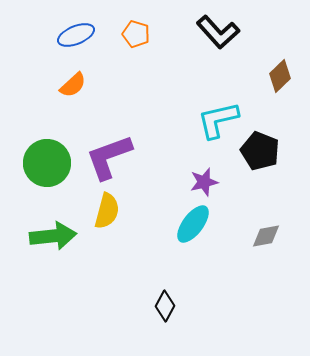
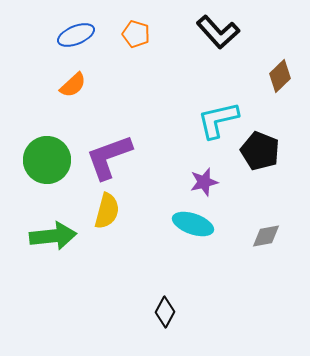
green circle: moved 3 px up
cyan ellipse: rotated 72 degrees clockwise
black diamond: moved 6 px down
